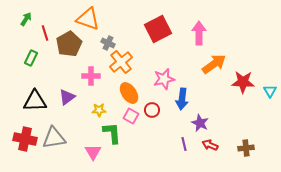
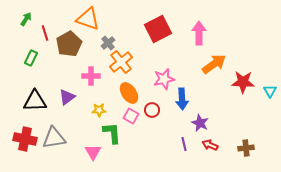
gray cross: rotated 24 degrees clockwise
blue arrow: rotated 10 degrees counterclockwise
